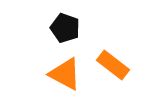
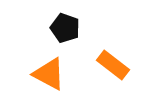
orange triangle: moved 16 px left
